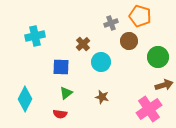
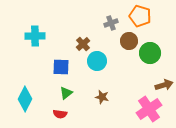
cyan cross: rotated 12 degrees clockwise
green circle: moved 8 px left, 4 px up
cyan circle: moved 4 px left, 1 px up
